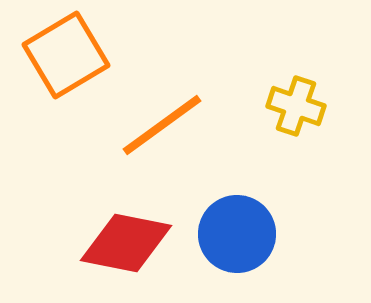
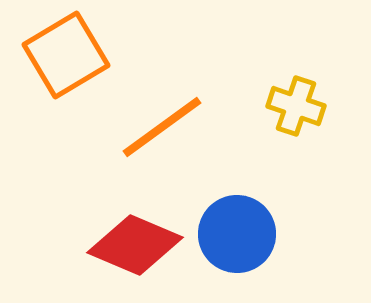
orange line: moved 2 px down
red diamond: moved 9 px right, 2 px down; rotated 12 degrees clockwise
